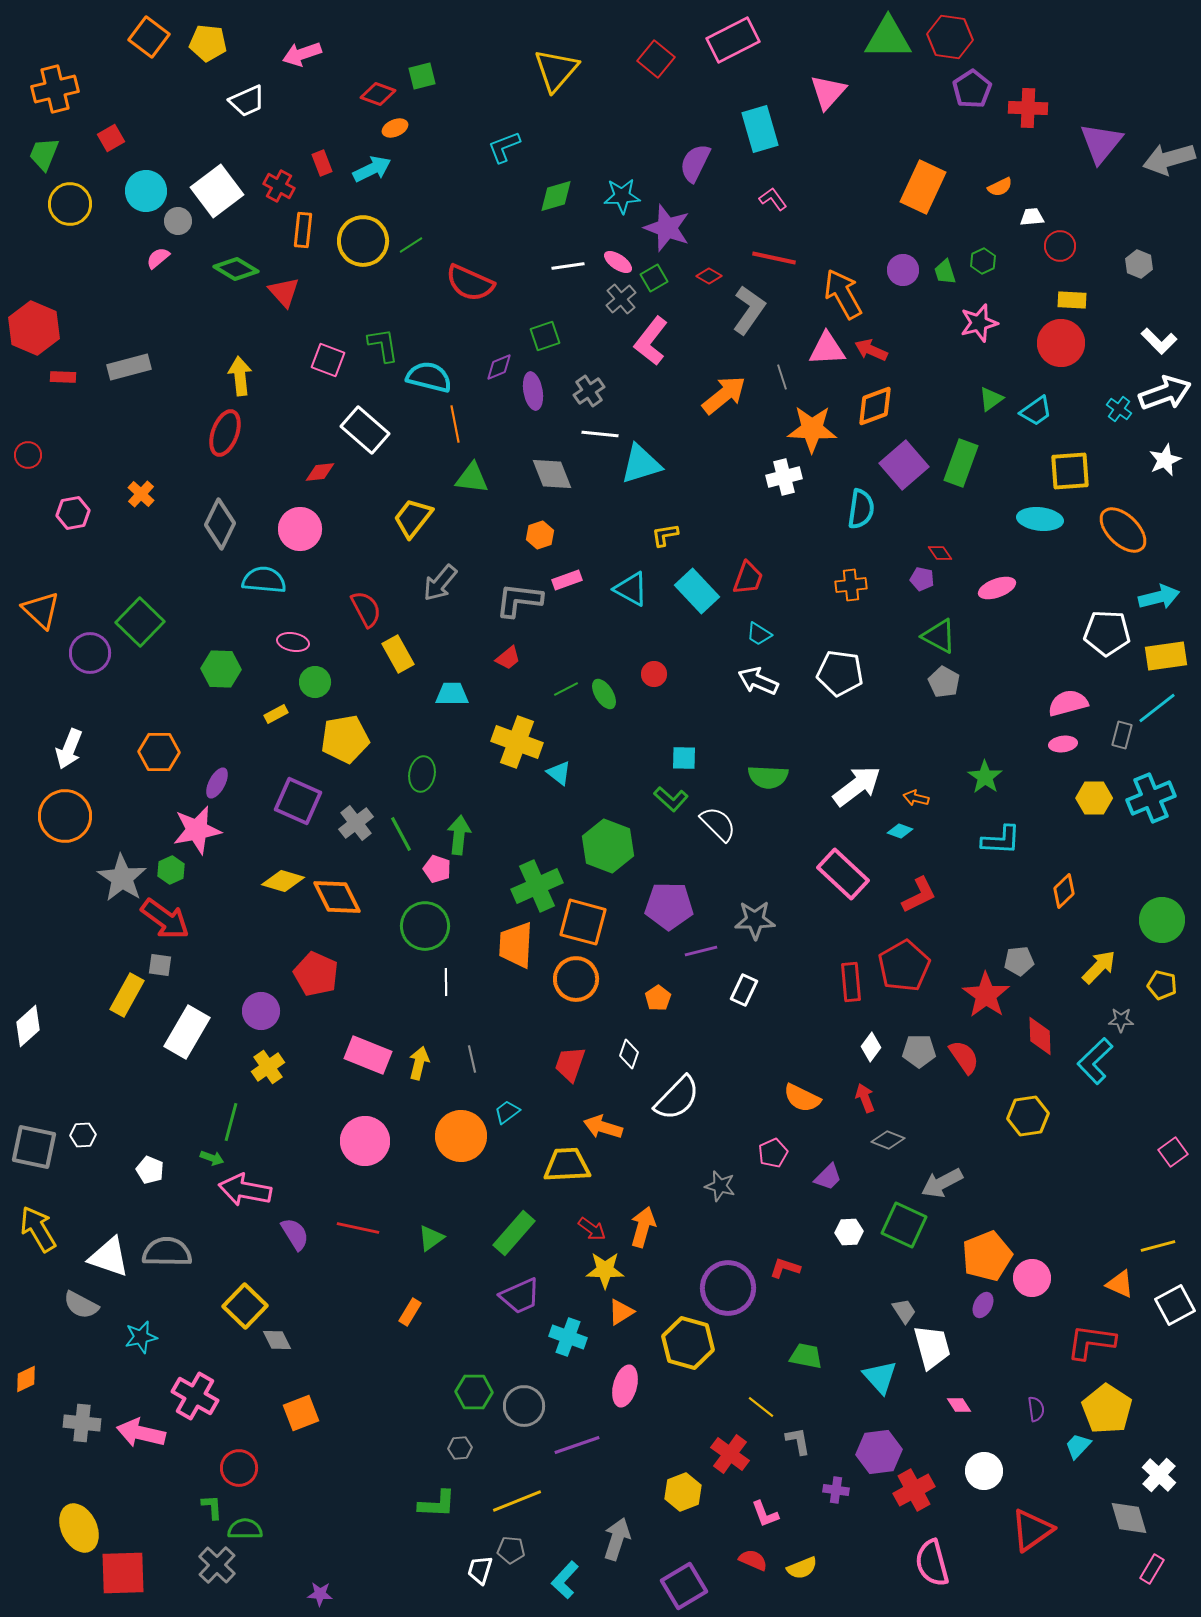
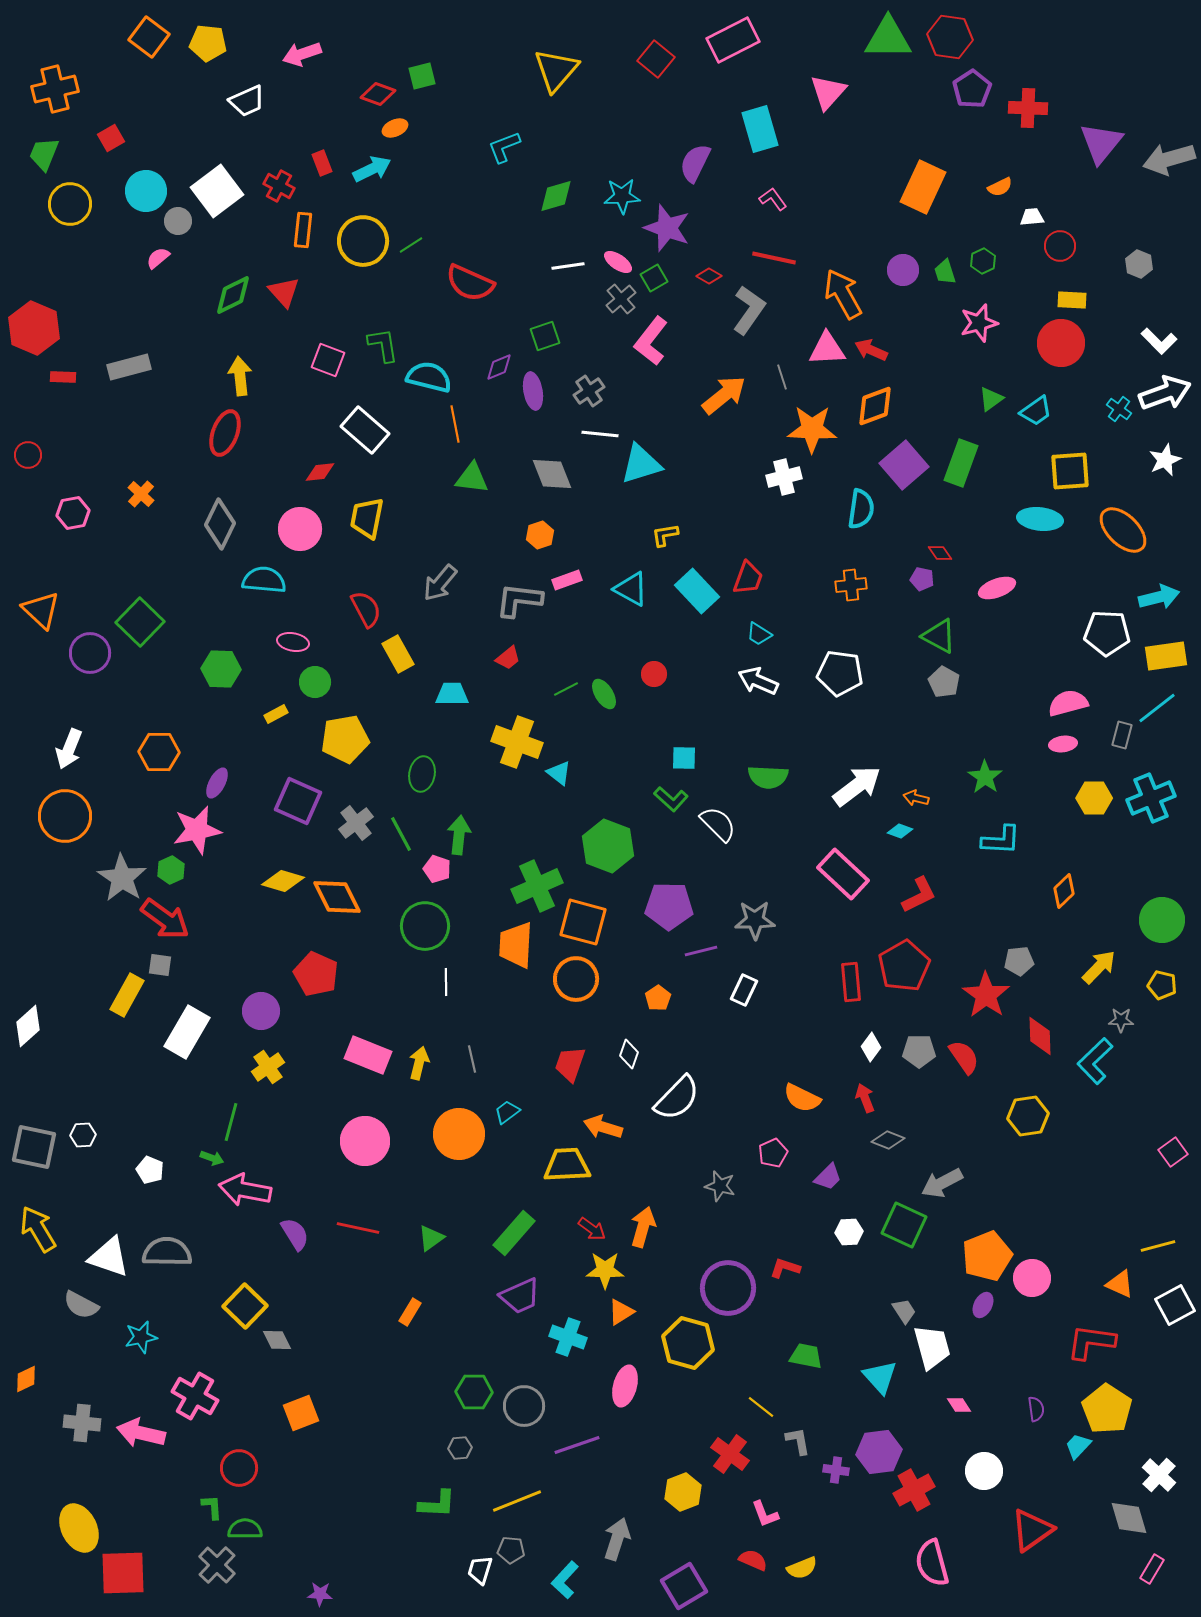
green diamond at (236, 269): moved 3 px left, 26 px down; rotated 57 degrees counterclockwise
yellow trapezoid at (413, 518): moved 46 px left; rotated 27 degrees counterclockwise
orange circle at (461, 1136): moved 2 px left, 2 px up
purple cross at (836, 1490): moved 20 px up
